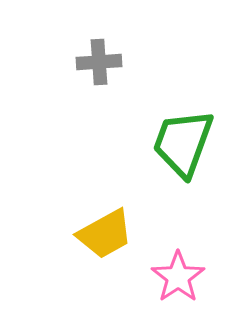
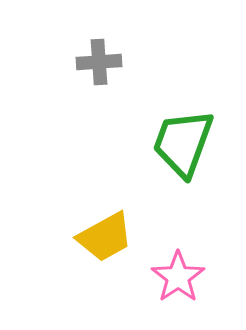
yellow trapezoid: moved 3 px down
